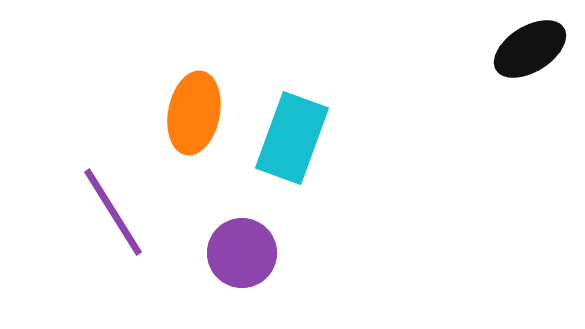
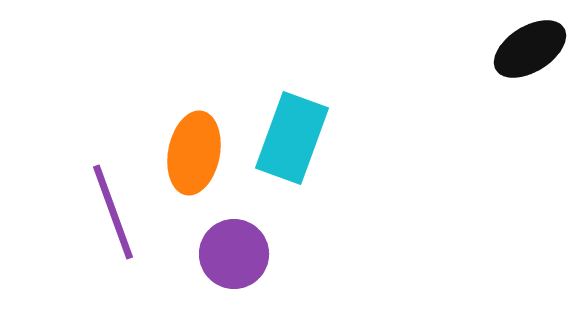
orange ellipse: moved 40 px down
purple line: rotated 12 degrees clockwise
purple circle: moved 8 px left, 1 px down
